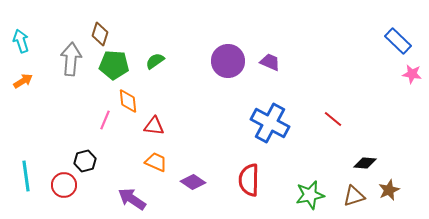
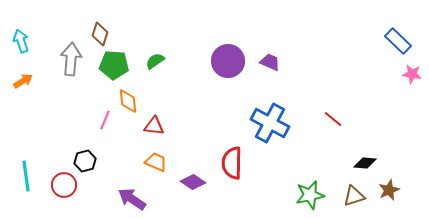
red semicircle: moved 17 px left, 17 px up
